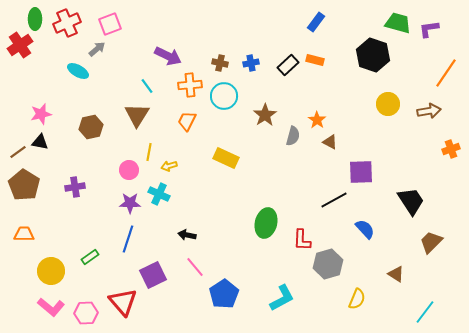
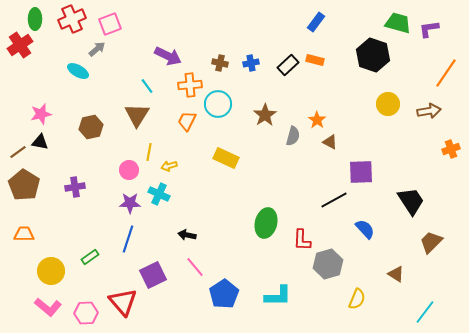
red cross at (67, 23): moved 5 px right, 4 px up
cyan circle at (224, 96): moved 6 px left, 8 px down
cyan L-shape at (282, 298): moved 4 px left, 2 px up; rotated 28 degrees clockwise
pink L-shape at (51, 307): moved 3 px left
